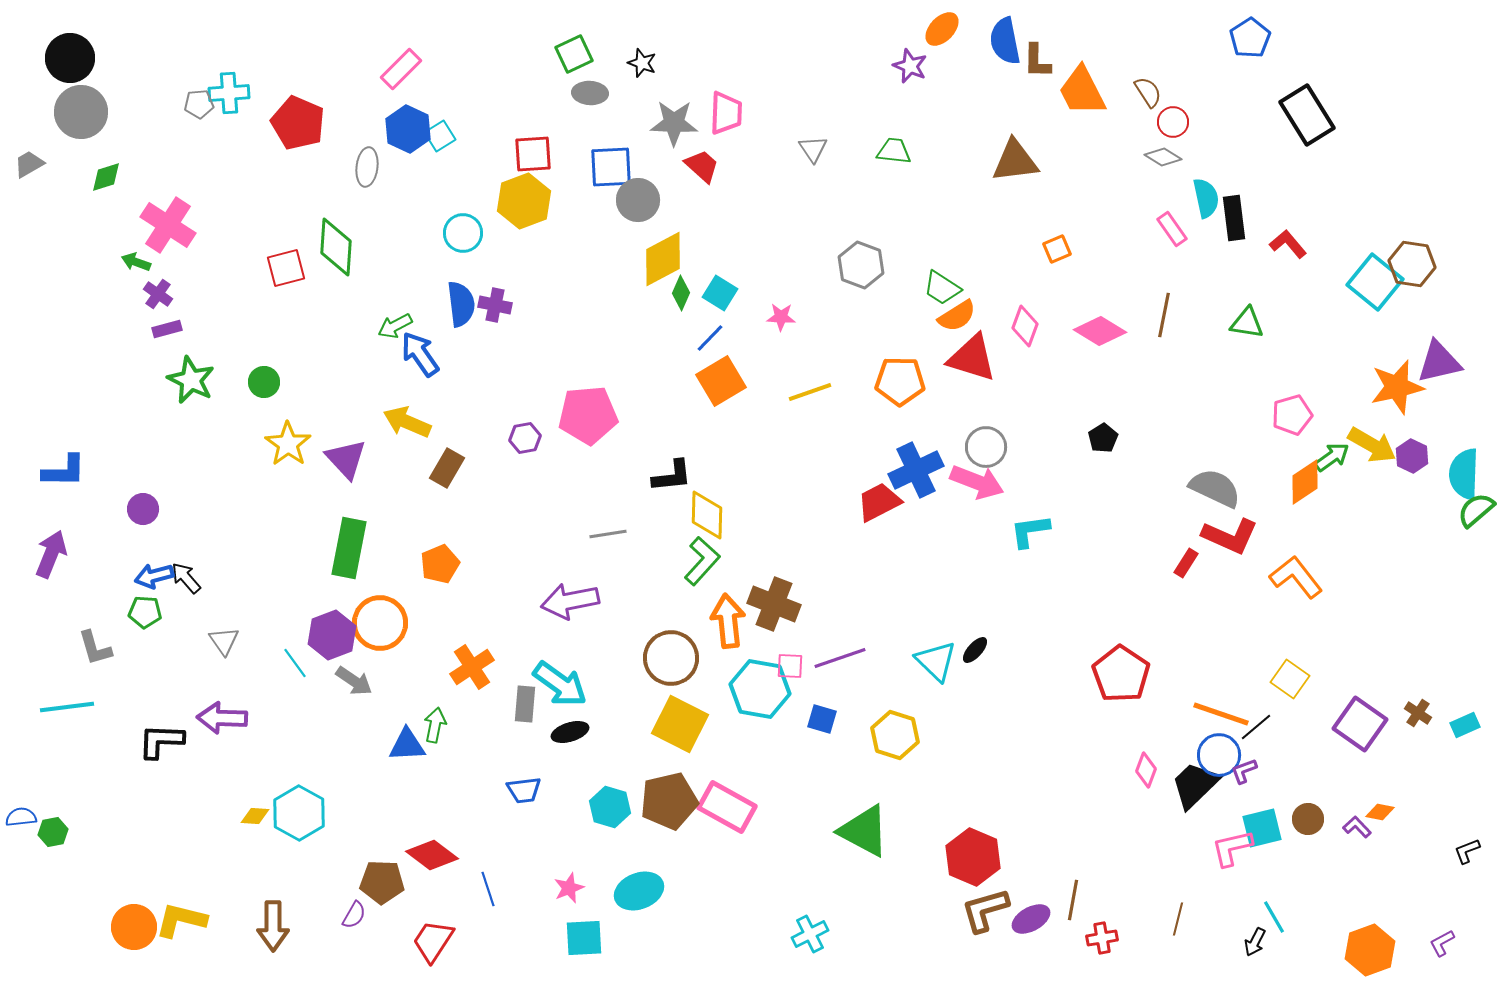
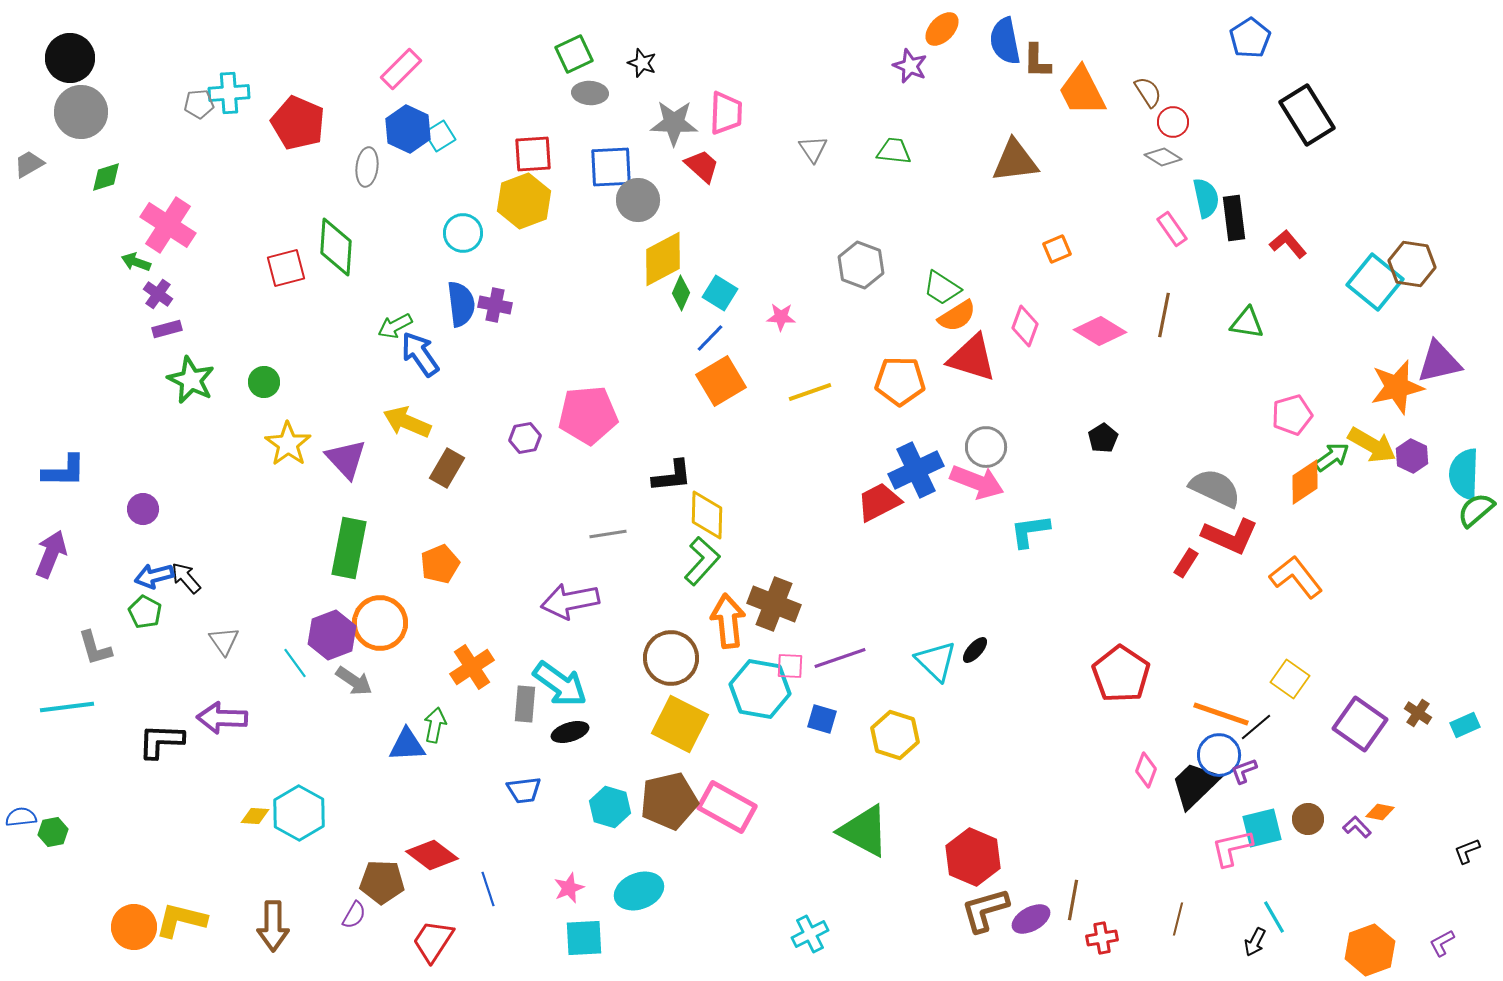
green pentagon at (145, 612): rotated 24 degrees clockwise
